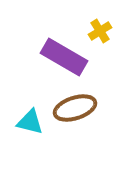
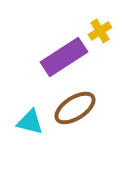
purple rectangle: rotated 63 degrees counterclockwise
brown ellipse: rotated 15 degrees counterclockwise
